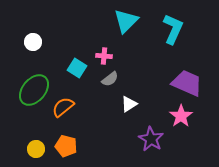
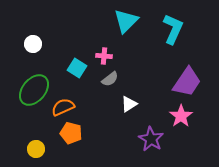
white circle: moved 2 px down
purple trapezoid: moved 1 px up; rotated 100 degrees clockwise
orange semicircle: rotated 15 degrees clockwise
orange pentagon: moved 5 px right, 13 px up
